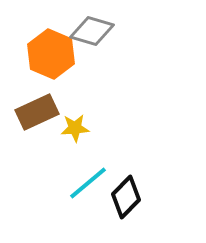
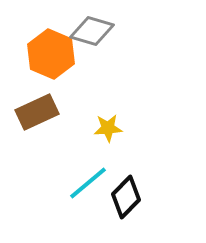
yellow star: moved 33 px right
